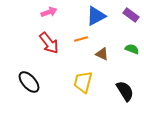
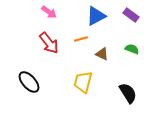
pink arrow: rotated 56 degrees clockwise
black semicircle: moved 3 px right, 2 px down
